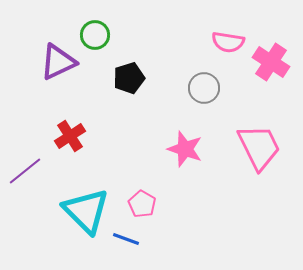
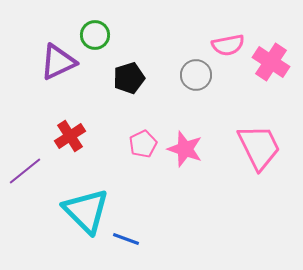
pink semicircle: moved 3 px down; rotated 20 degrees counterclockwise
gray circle: moved 8 px left, 13 px up
pink pentagon: moved 1 px right, 60 px up; rotated 16 degrees clockwise
